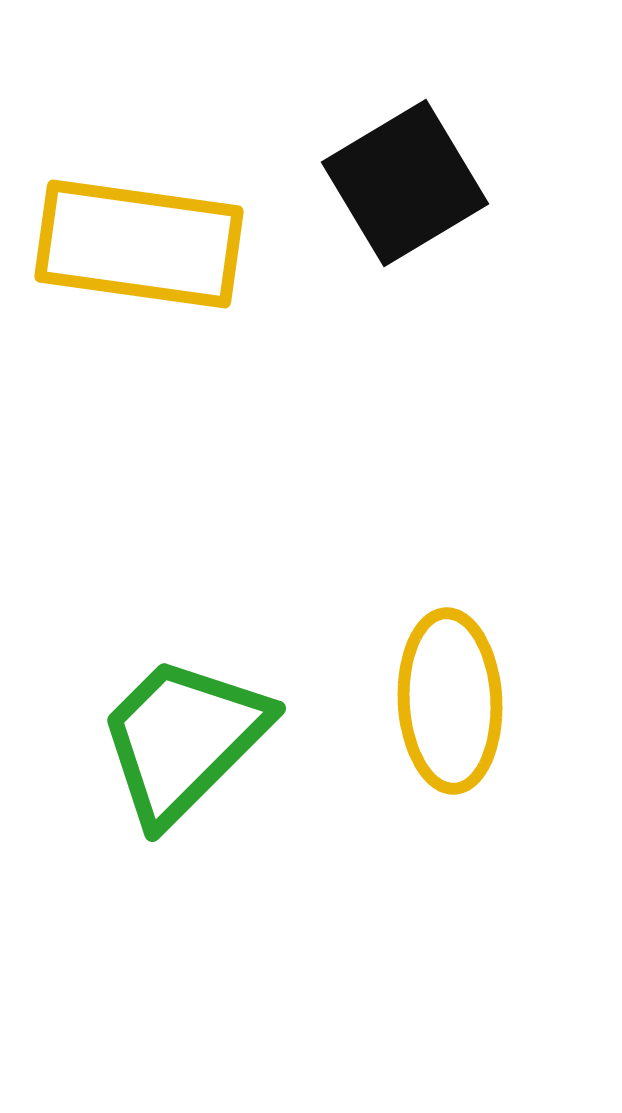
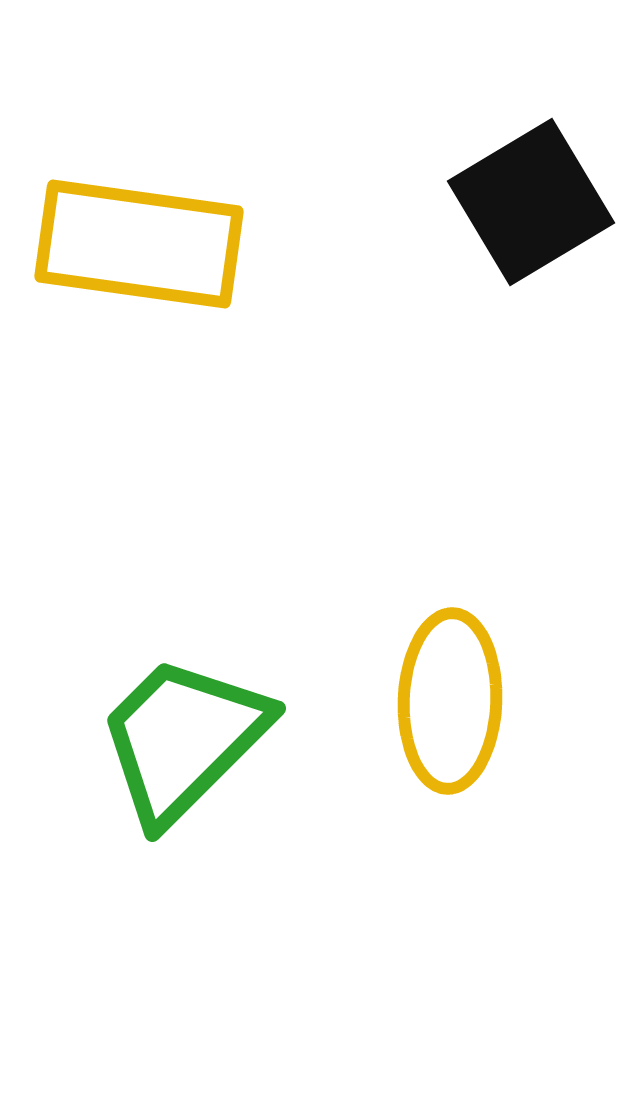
black square: moved 126 px right, 19 px down
yellow ellipse: rotated 5 degrees clockwise
